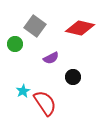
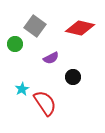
cyan star: moved 1 px left, 2 px up
